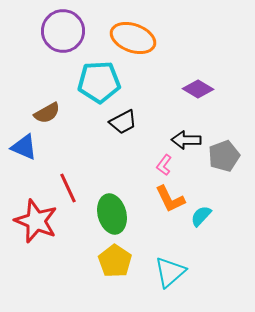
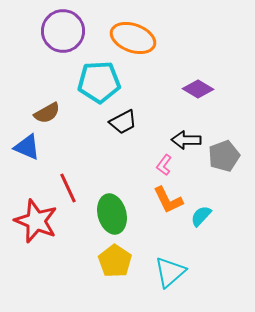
blue triangle: moved 3 px right
orange L-shape: moved 2 px left, 1 px down
